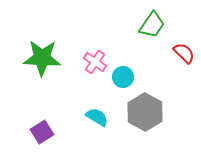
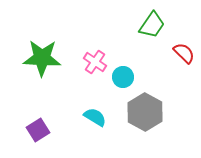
cyan semicircle: moved 2 px left
purple square: moved 4 px left, 2 px up
